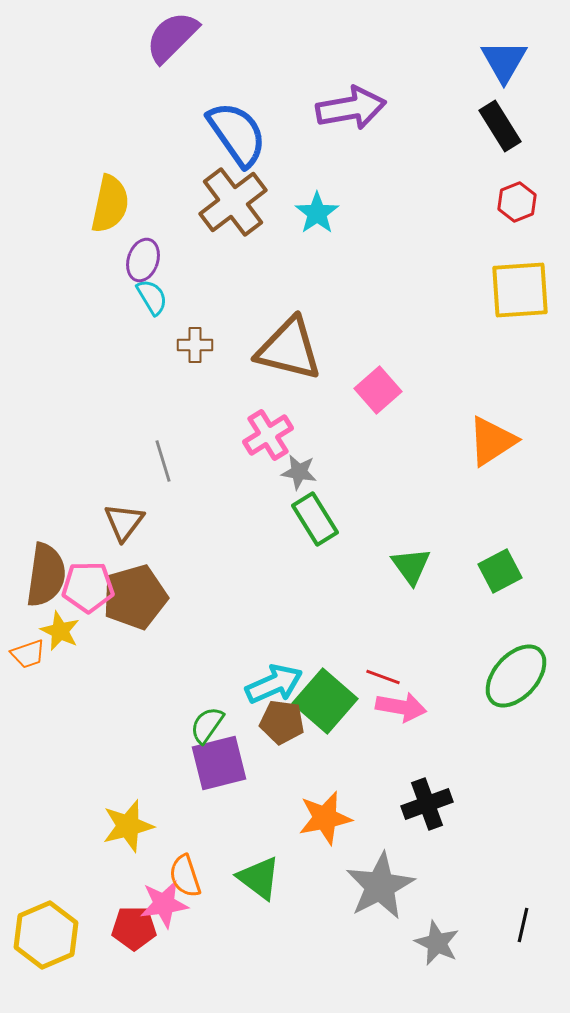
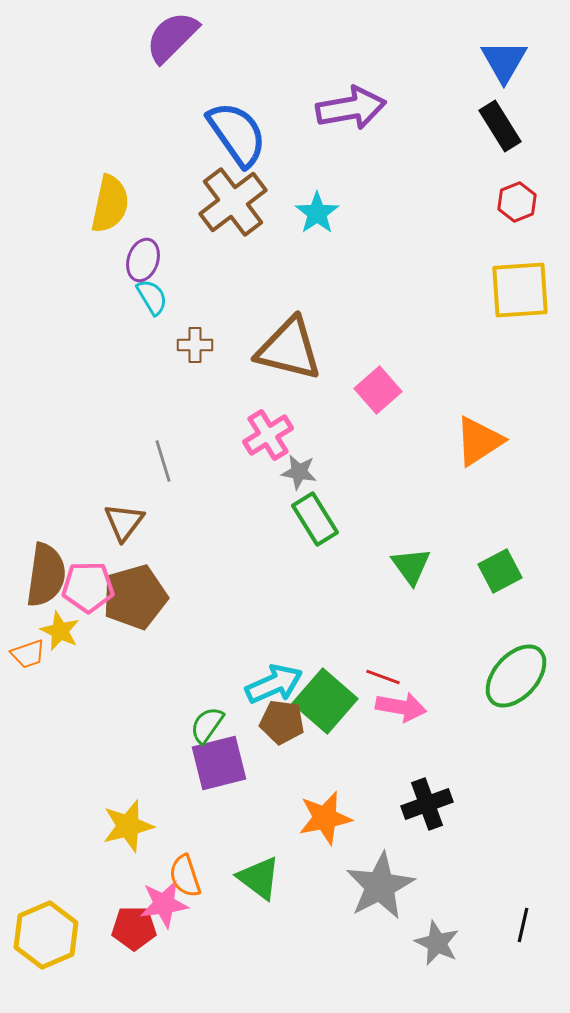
orange triangle at (492, 441): moved 13 px left
